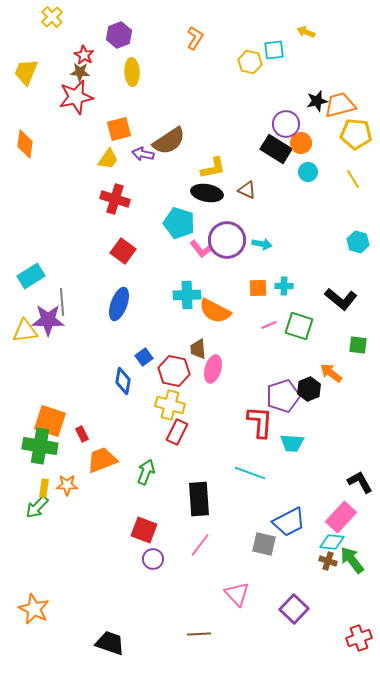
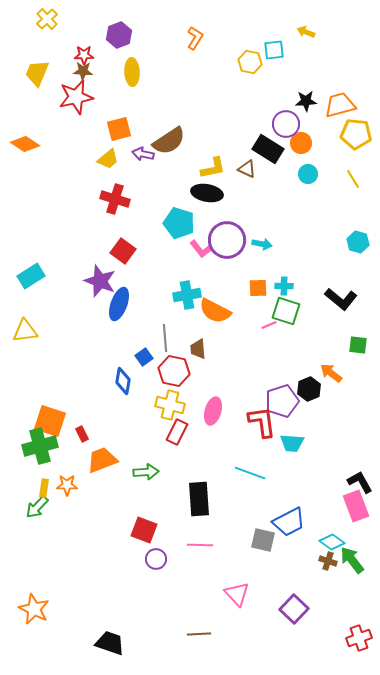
yellow cross at (52, 17): moved 5 px left, 2 px down
red star at (84, 55): rotated 30 degrees counterclockwise
yellow trapezoid at (26, 72): moved 11 px right, 1 px down
brown star at (80, 72): moved 3 px right, 1 px up
black star at (317, 101): moved 11 px left; rotated 10 degrees clockwise
orange diamond at (25, 144): rotated 64 degrees counterclockwise
black rectangle at (276, 149): moved 8 px left
yellow trapezoid at (108, 159): rotated 15 degrees clockwise
cyan circle at (308, 172): moved 2 px down
brown triangle at (247, 190): moved 21 px up
cyan cross at (187, 295): rotated 8 degrees counterclockwise
gray line at (62, 302): moved 103 px right, 36 px down
purple star at (48, 320): moved 52 px right, 39 px up; rotated 20 degrees clockwise
green square at (299, 326): moved 13 px left, 15 px up
pink ellipse at (213, 369): moved 42 px down
purple pentagon at (283, 396): moved 1 px left, 5 px down
red L-shape at (260, 422): moved 2 px right; rotated 12 degrees counterclockwise
green cross at (40, 446): rotated 24 degrees counterclockwise
green arrow at (146, 472): rotated 65 degrees clockwise
pink rectangle at (341, 517): moved 15 px right, 11 px up; rotated 64 degrees counterclockwise
cyan diamond at (332, 542): rotated 30 degrees clockwise
gray square at (264, 544): moved 1 px left, 4 px up
pink line at (200, 545): rotated 55 degrees clockwise
purple circle at (153, 559): moved 3 px right
